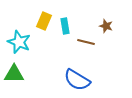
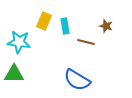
cyan star: rotated 15 degrees counterclockwise
